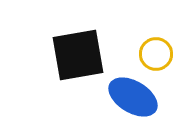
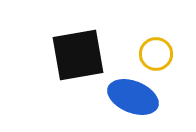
blue ellipse: rotated 9 degrees counterclockwise
